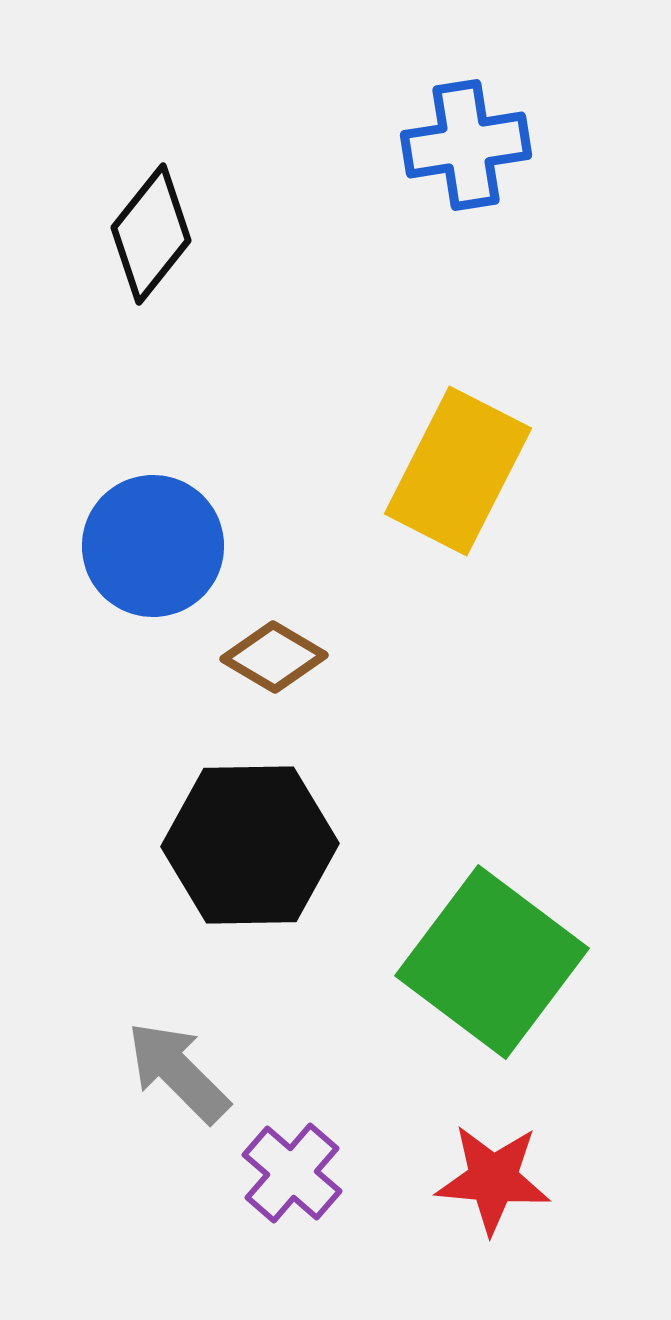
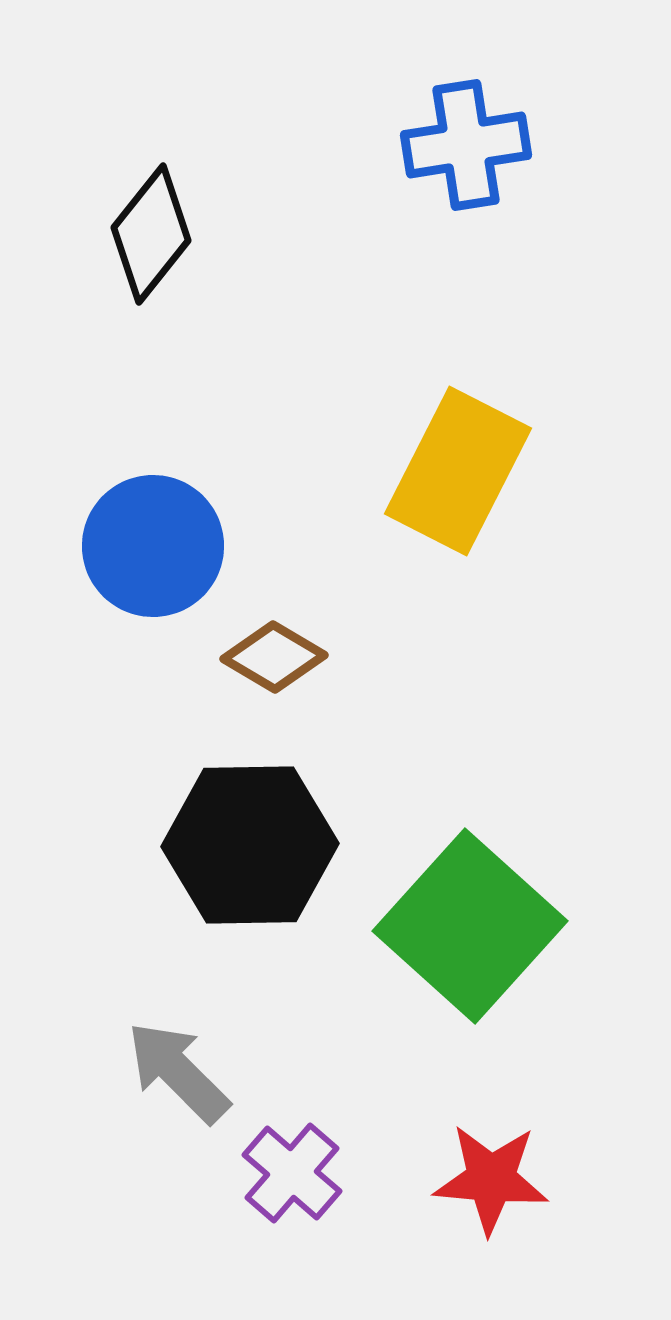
green square: moved 22 px left, 36 px up; rotated 5 degrees clockwise
red star: moved 2 px left
